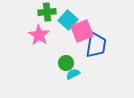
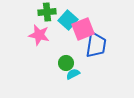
pink square: moved 1 px right, 2 px up
pink star: rotated 20 degrees counterclockwise
